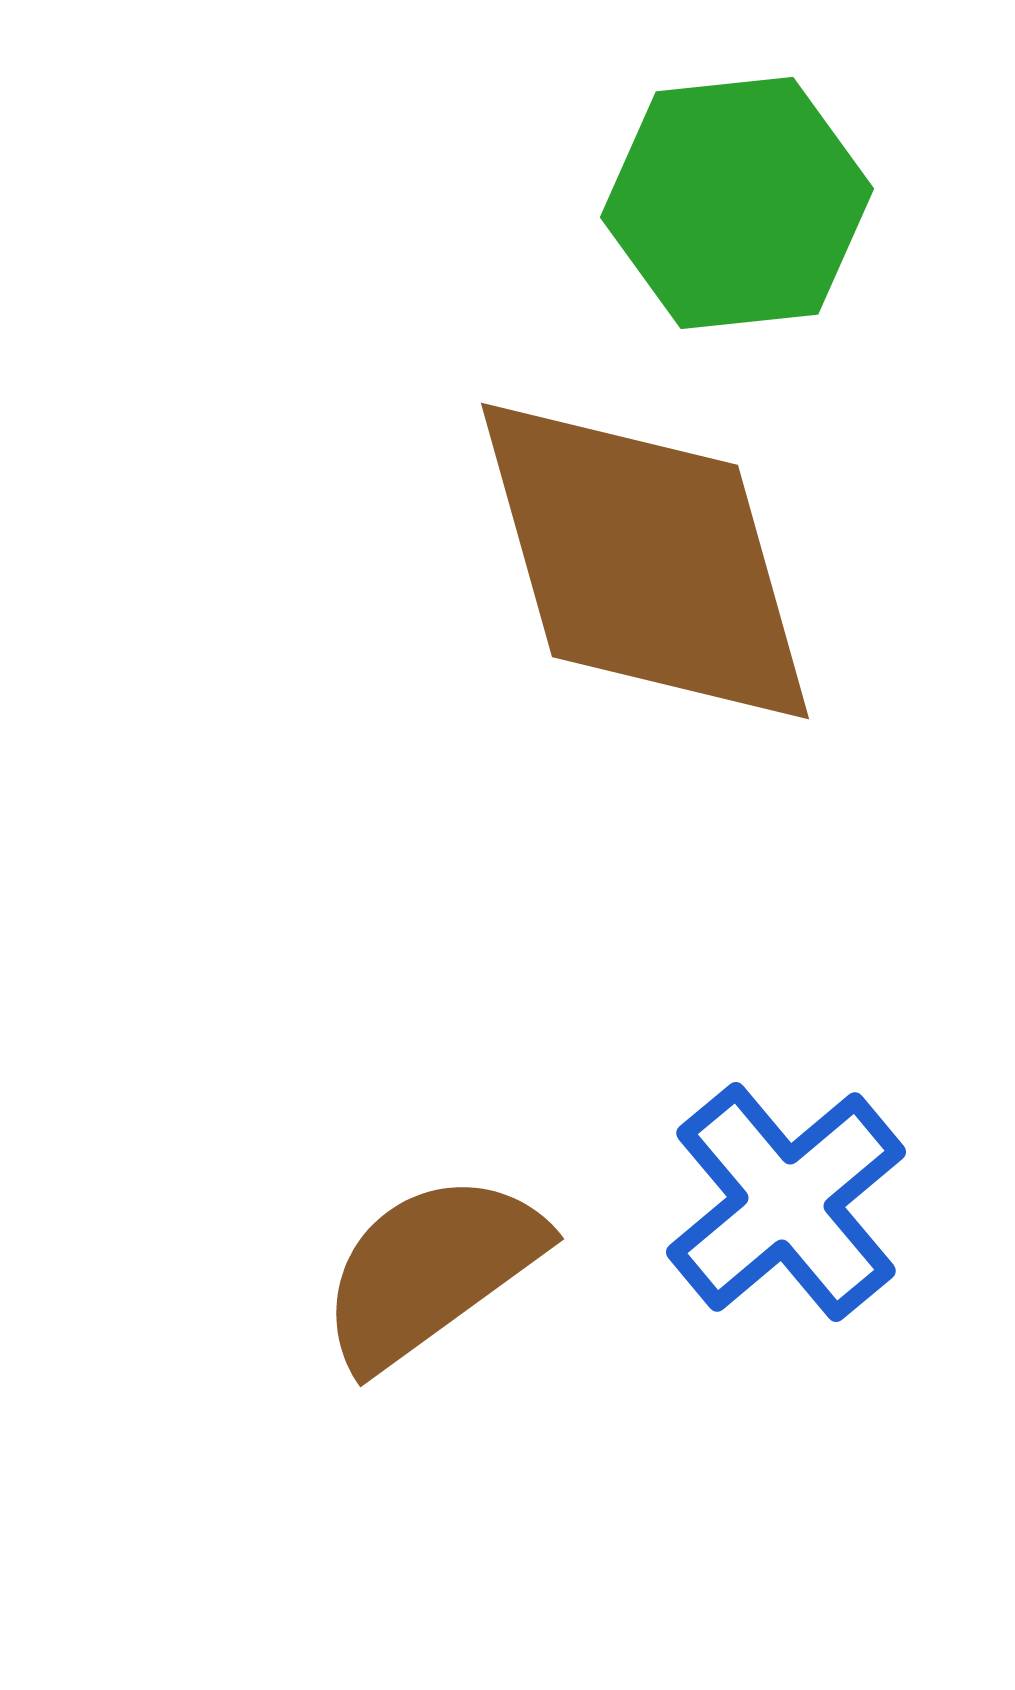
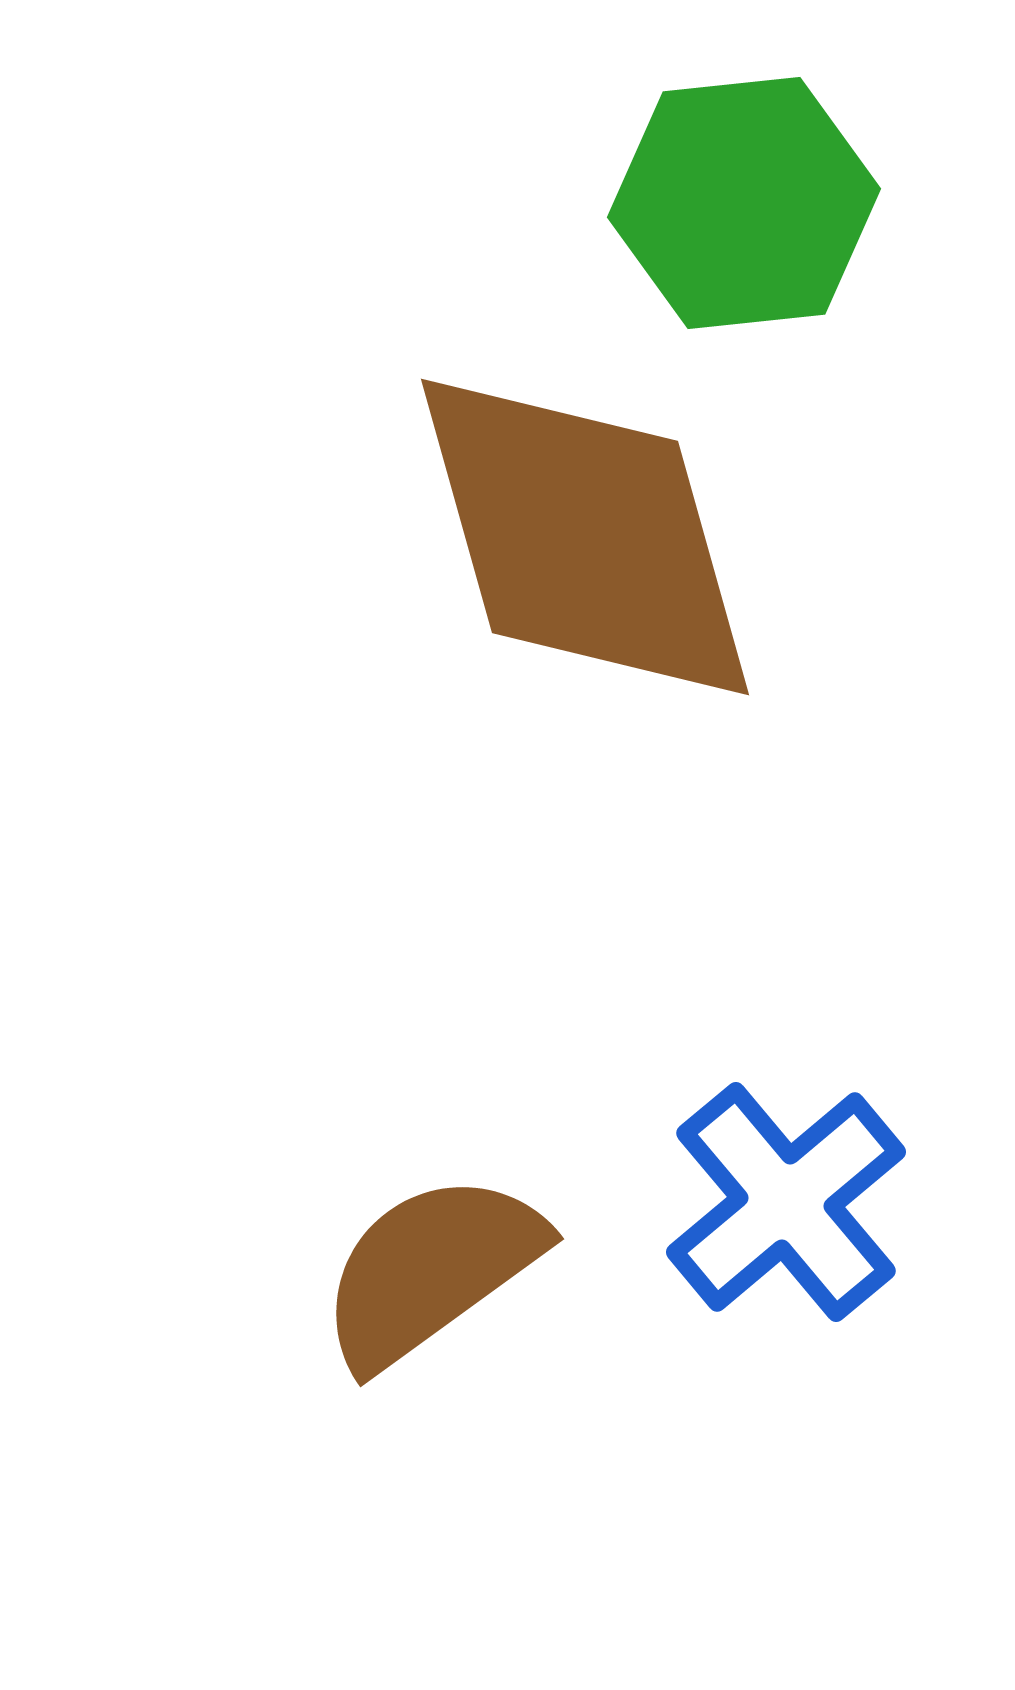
green hexagon: moved 7 px right
brown diamond: moved 60 px left, 24 px up
